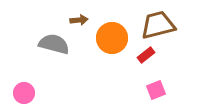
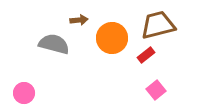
pink square: rotated 18 degrees counterclockwise
